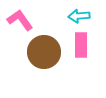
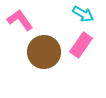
cyan arrow: moved 4 px right, 2 px up; rotated 145 degrees counterclockwise
pink rectangle: rotated 35 degrees clockwise
